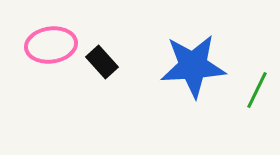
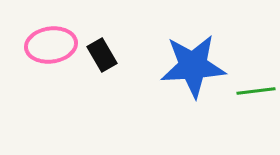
black rectangle: moved 7 px up; rotated 12 degrees clockwise
green line: moved 1 px left, 1 px down; rotated 57 degrees clockwise
